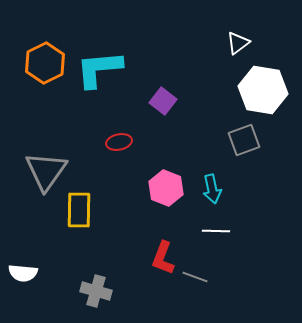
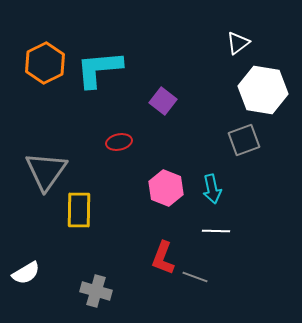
white semicircle: moved 3 px right; rotated 36 degrees counterclockwise
